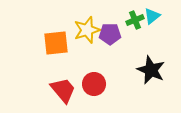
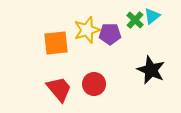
green cross: rotated 24 degrees counterclockwise
red trapezoid: moved 4 px left, 1 px up
